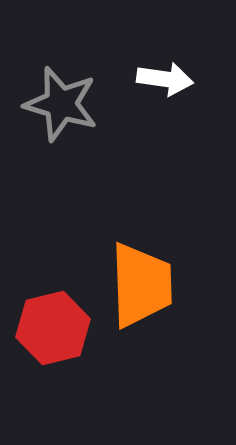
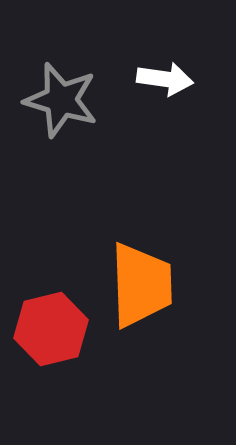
gray star: moved 4 px up
red hexagon: moved 2 px left, 1 px down
